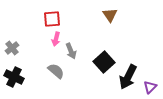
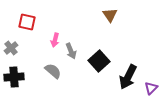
red square: moved 25 px left, 3 px down; rotated 18 degrees clockwise
pink arrow: moved 1 px left, 1 px down
gray cross: moved 1 px left
black square: moved 5 px left, 1 px up
gray semicircle: moved 3 px left
black cross: rotated 30 degrees counterclockwise
purple triangle: moved 1 px right, 1 px down
